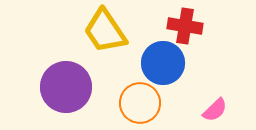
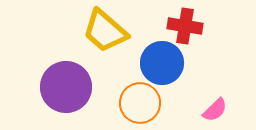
yellow trapezoid: rotated 15 degrees counterclockwise
blue circle: moved 1 px left
